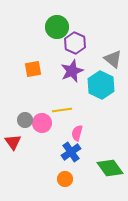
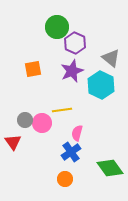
gray triangle: moved 2 px left, 1 px up
